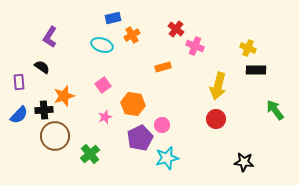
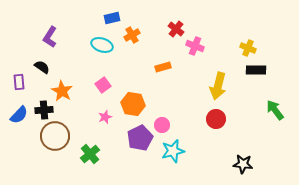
blue rectangle: moved 1 px left
orange star: moved 2 px left, 5 px up; rotated 25 degrees counterclockwise
cyan star: moved 6 px right, 7 px up
black star: moved 1 px left, 2 px down
